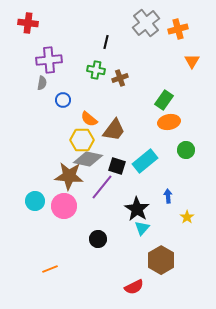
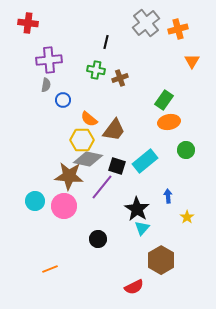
gray semicircle: moved 4 px right, 2 px down
